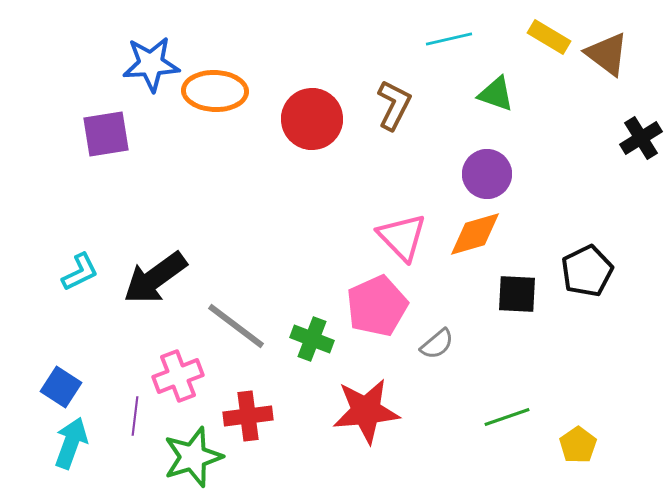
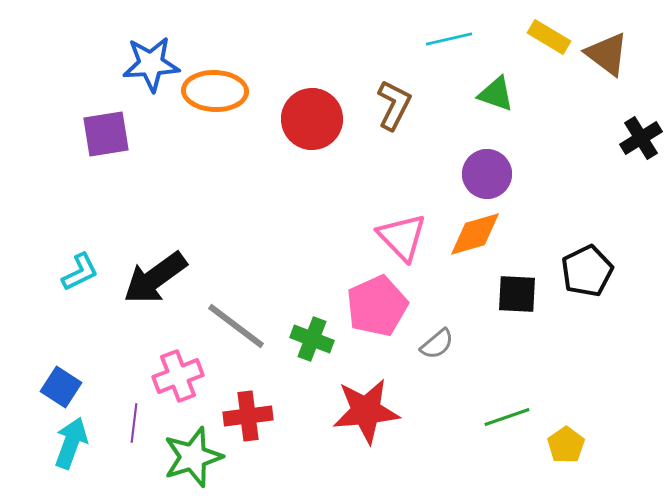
purple line: moved 1 px left, 7 px down
yellow pentagon: moved 12 px left
